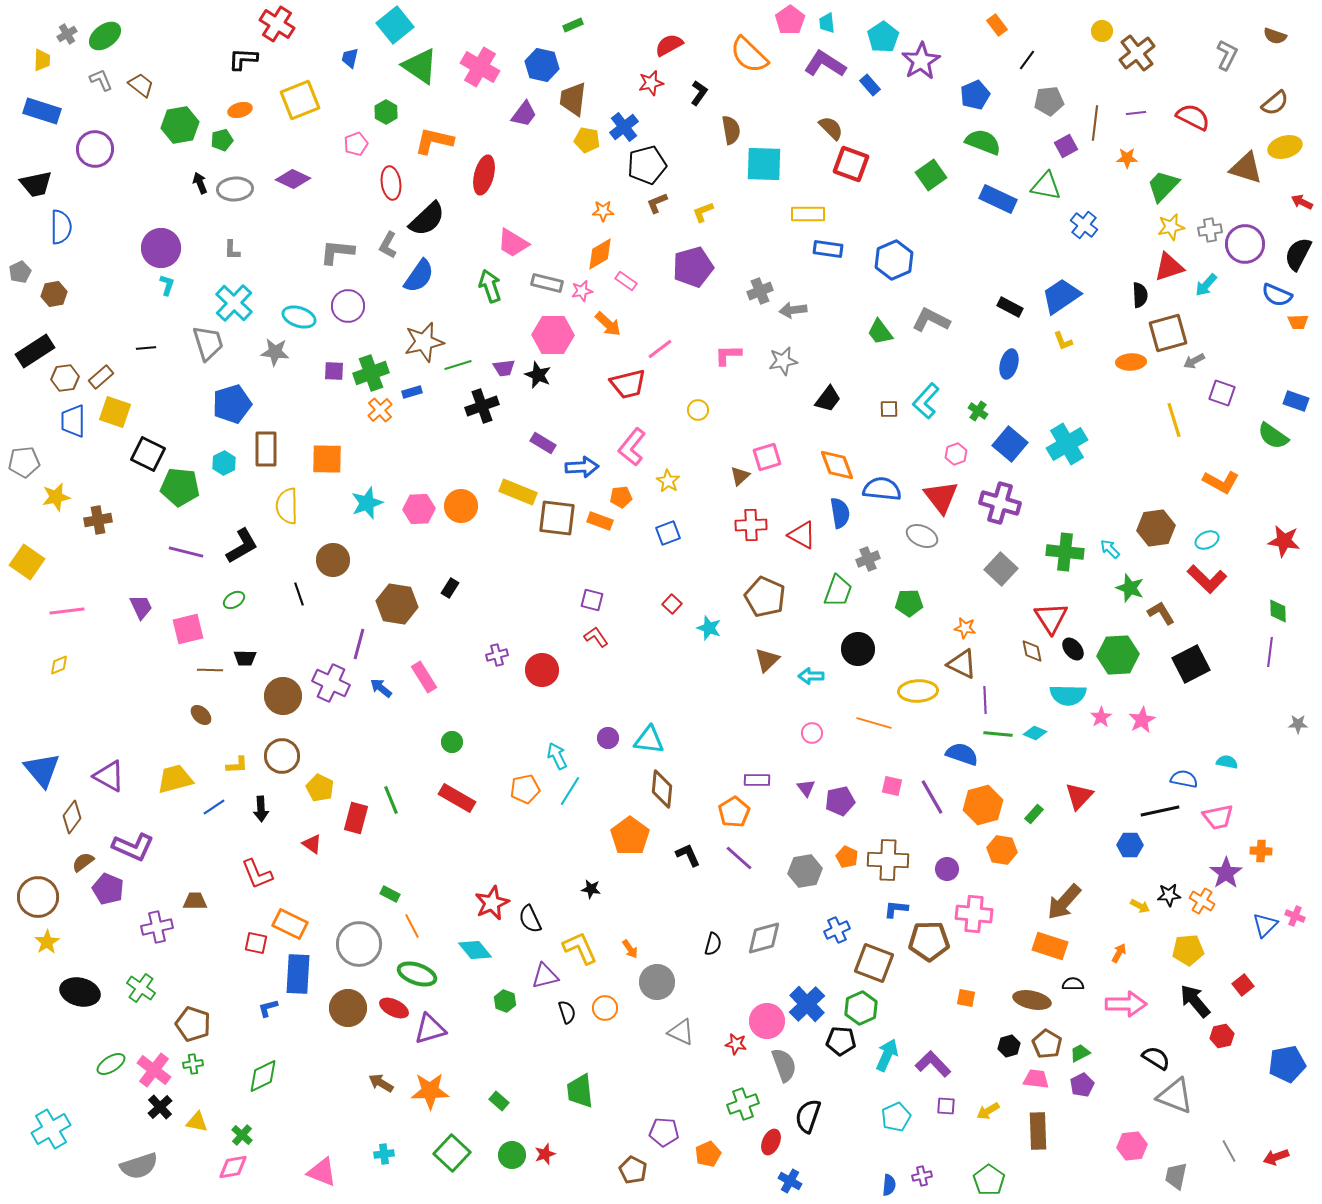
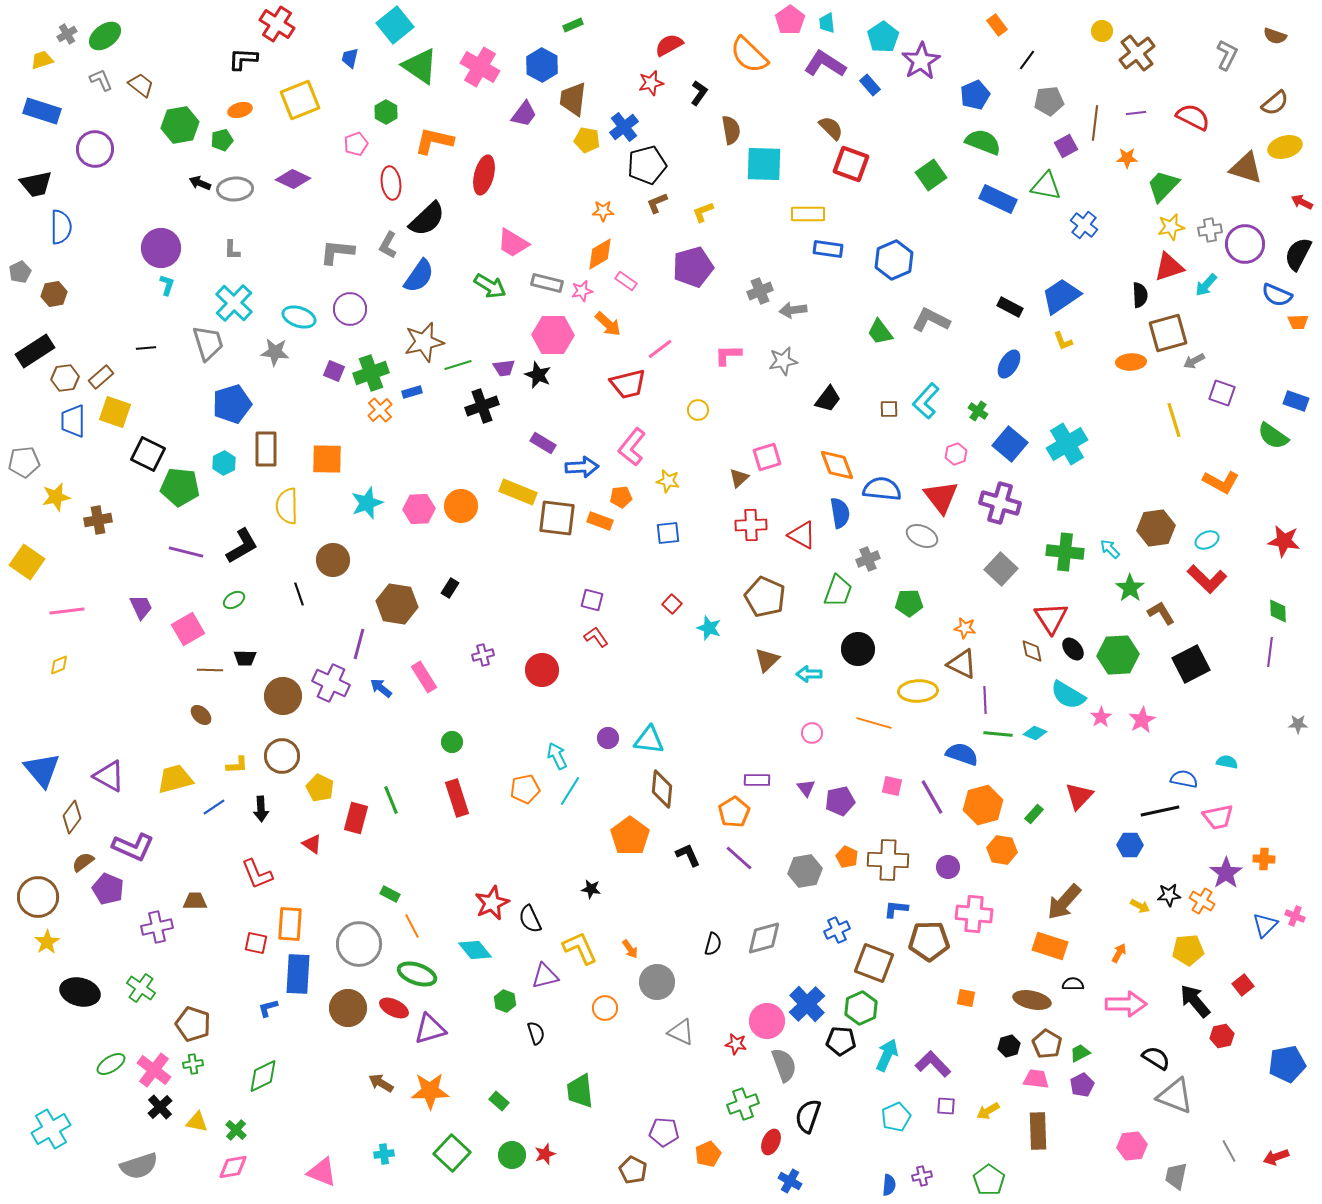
yellow trapezoid at (42, 60): rotated 110 degrees counterclockwise
blue hexagon at (542, 65): rotated 16 degrees clockwise
black arrow at (200, 183): rotated 45 degrees counterclockwise
green arrow at (490, 286): rotated 140 degrees clockwise
purple circle at (348, 306): moved 2 px right, 3 px down
blue ellipse at (1009, 364): rotated 16 degrees clockwise
purple square at (334, 371): rotated 20 degrees clockwise
brown triangle at (740, 476): moved 1 px left, 2 px down
yellow star at (668, 481): rotated 20 degrees counterclockwise
blue square at (668, 533): rotated 15 degrees clockwise
green star at (1130, 588): rotated 16 degrees clockwise
pink square at (188, 629): rotated 16 degrees counterclockwise
purple cross at (497, 655): moved 14 px left
cyan arrow at (811, 676): moved 2 px left, 2 px up
cyan semicircle at (1068, 695): rotated 30 degrees clockwise
red rectangle at (457, 798): rotated 42 degrees clockwise
orange cross at (1261, 851): moved 3 px right, 8 px down
purple circle at (947, 869): moved 1 px right, 2 px up
orange rectangle at (290, 924): rotated 68 degrees clockwise
black semicircle at (567, 1012): moved 31 px left, 21 px down
green cross at (242, 1135): moved 6 px left, 5 px up
